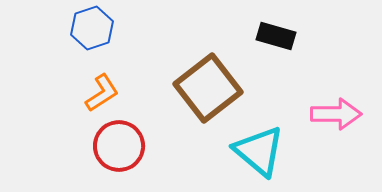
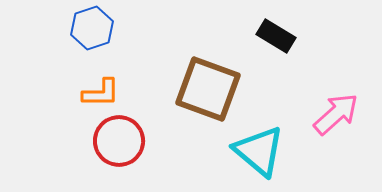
black rectangle: rotated 15 degrees clockwise
brown square: moved 1 px down; rotated 32 degrees counterclockwise
orange L-shape: moved 1 px left; rotated 33 degrees clockwise
pink arrow: rotated 42 degrees counterclockwise
red circle: moved 5 px up
